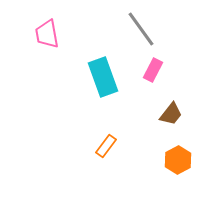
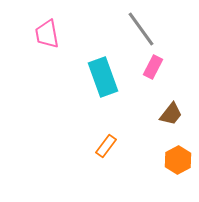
pink rectangle: moved 3 px up
